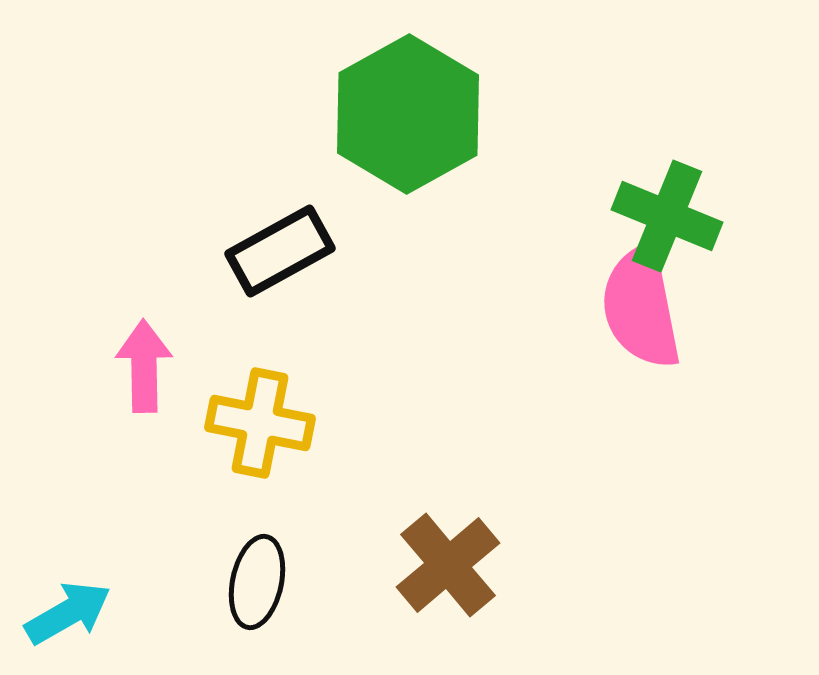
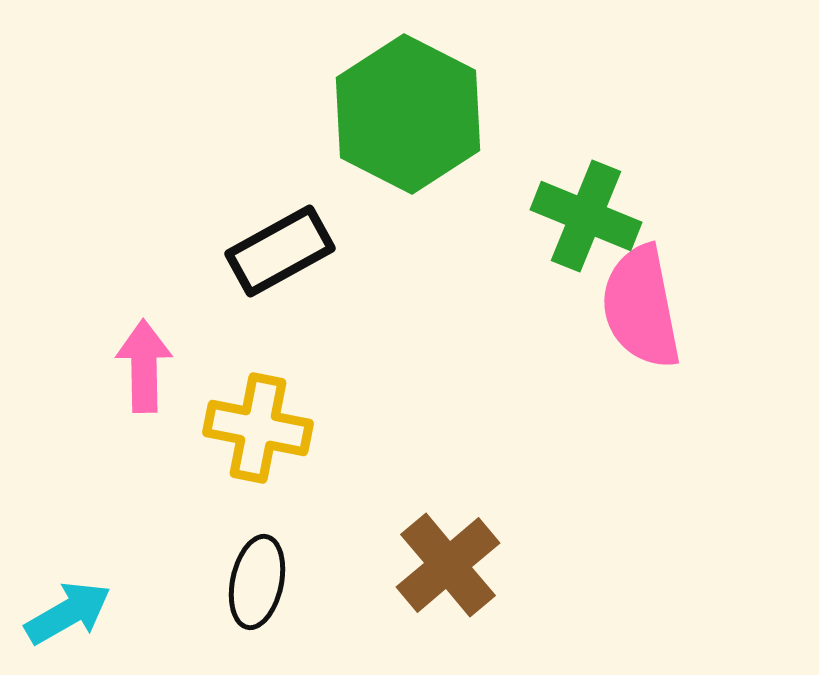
green hexagon: rotated 4 degrees counterclockwise
green cross: moved 81 px left
yellow cross: moved 2 px left, 5 px down
